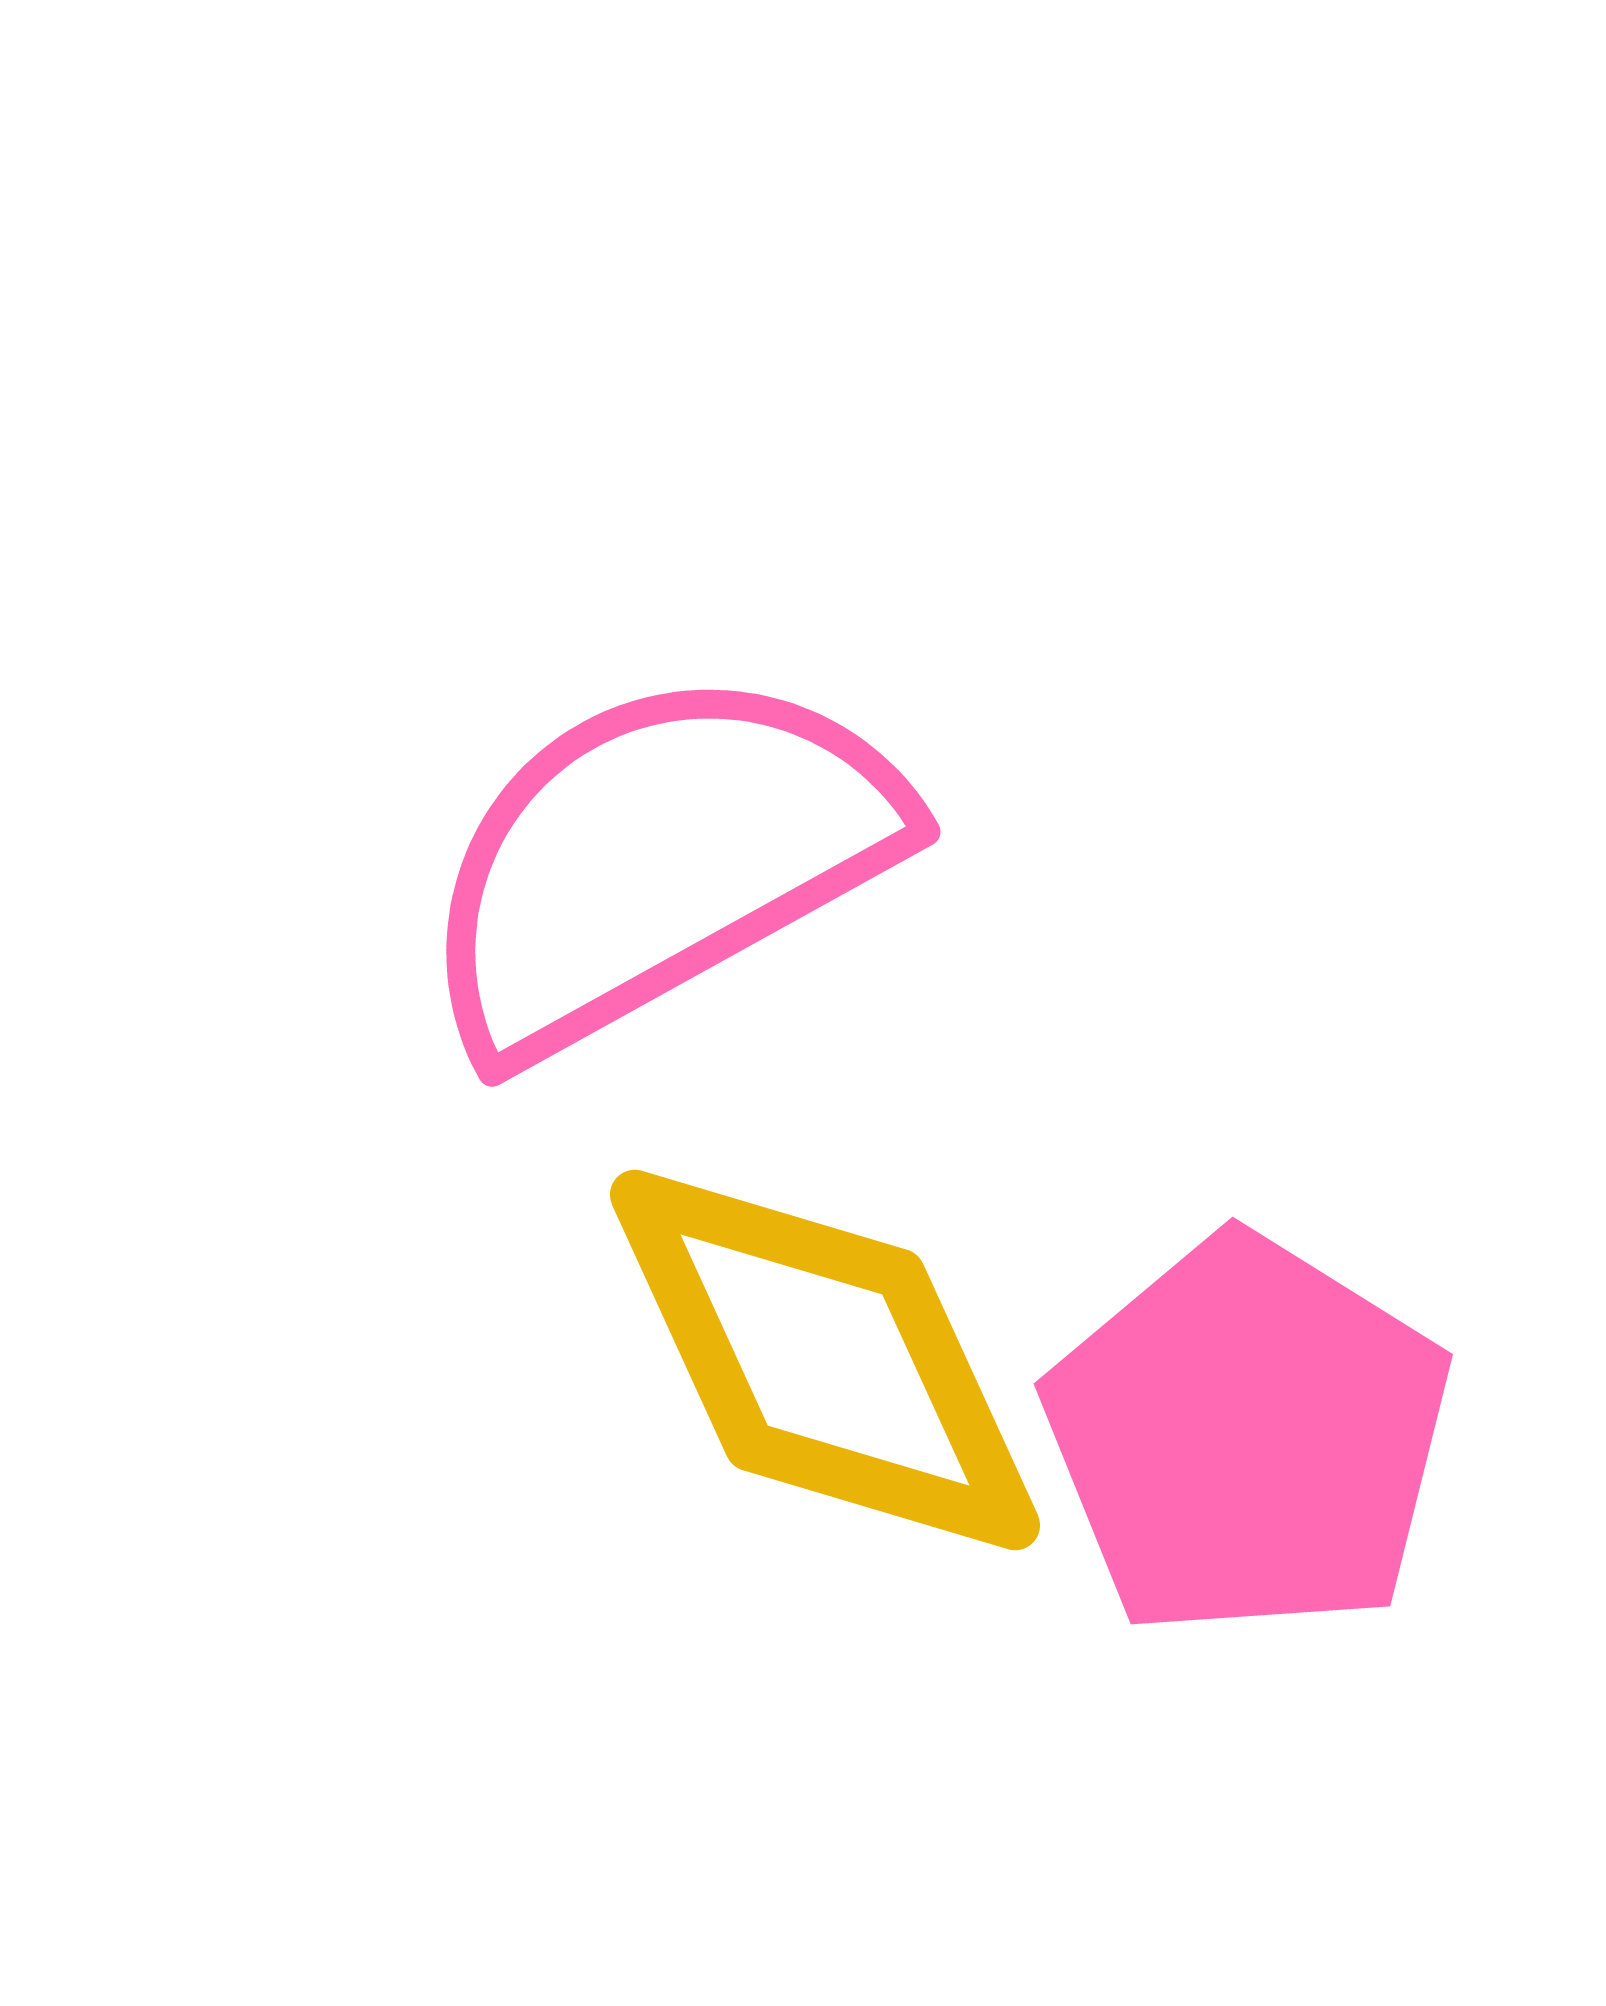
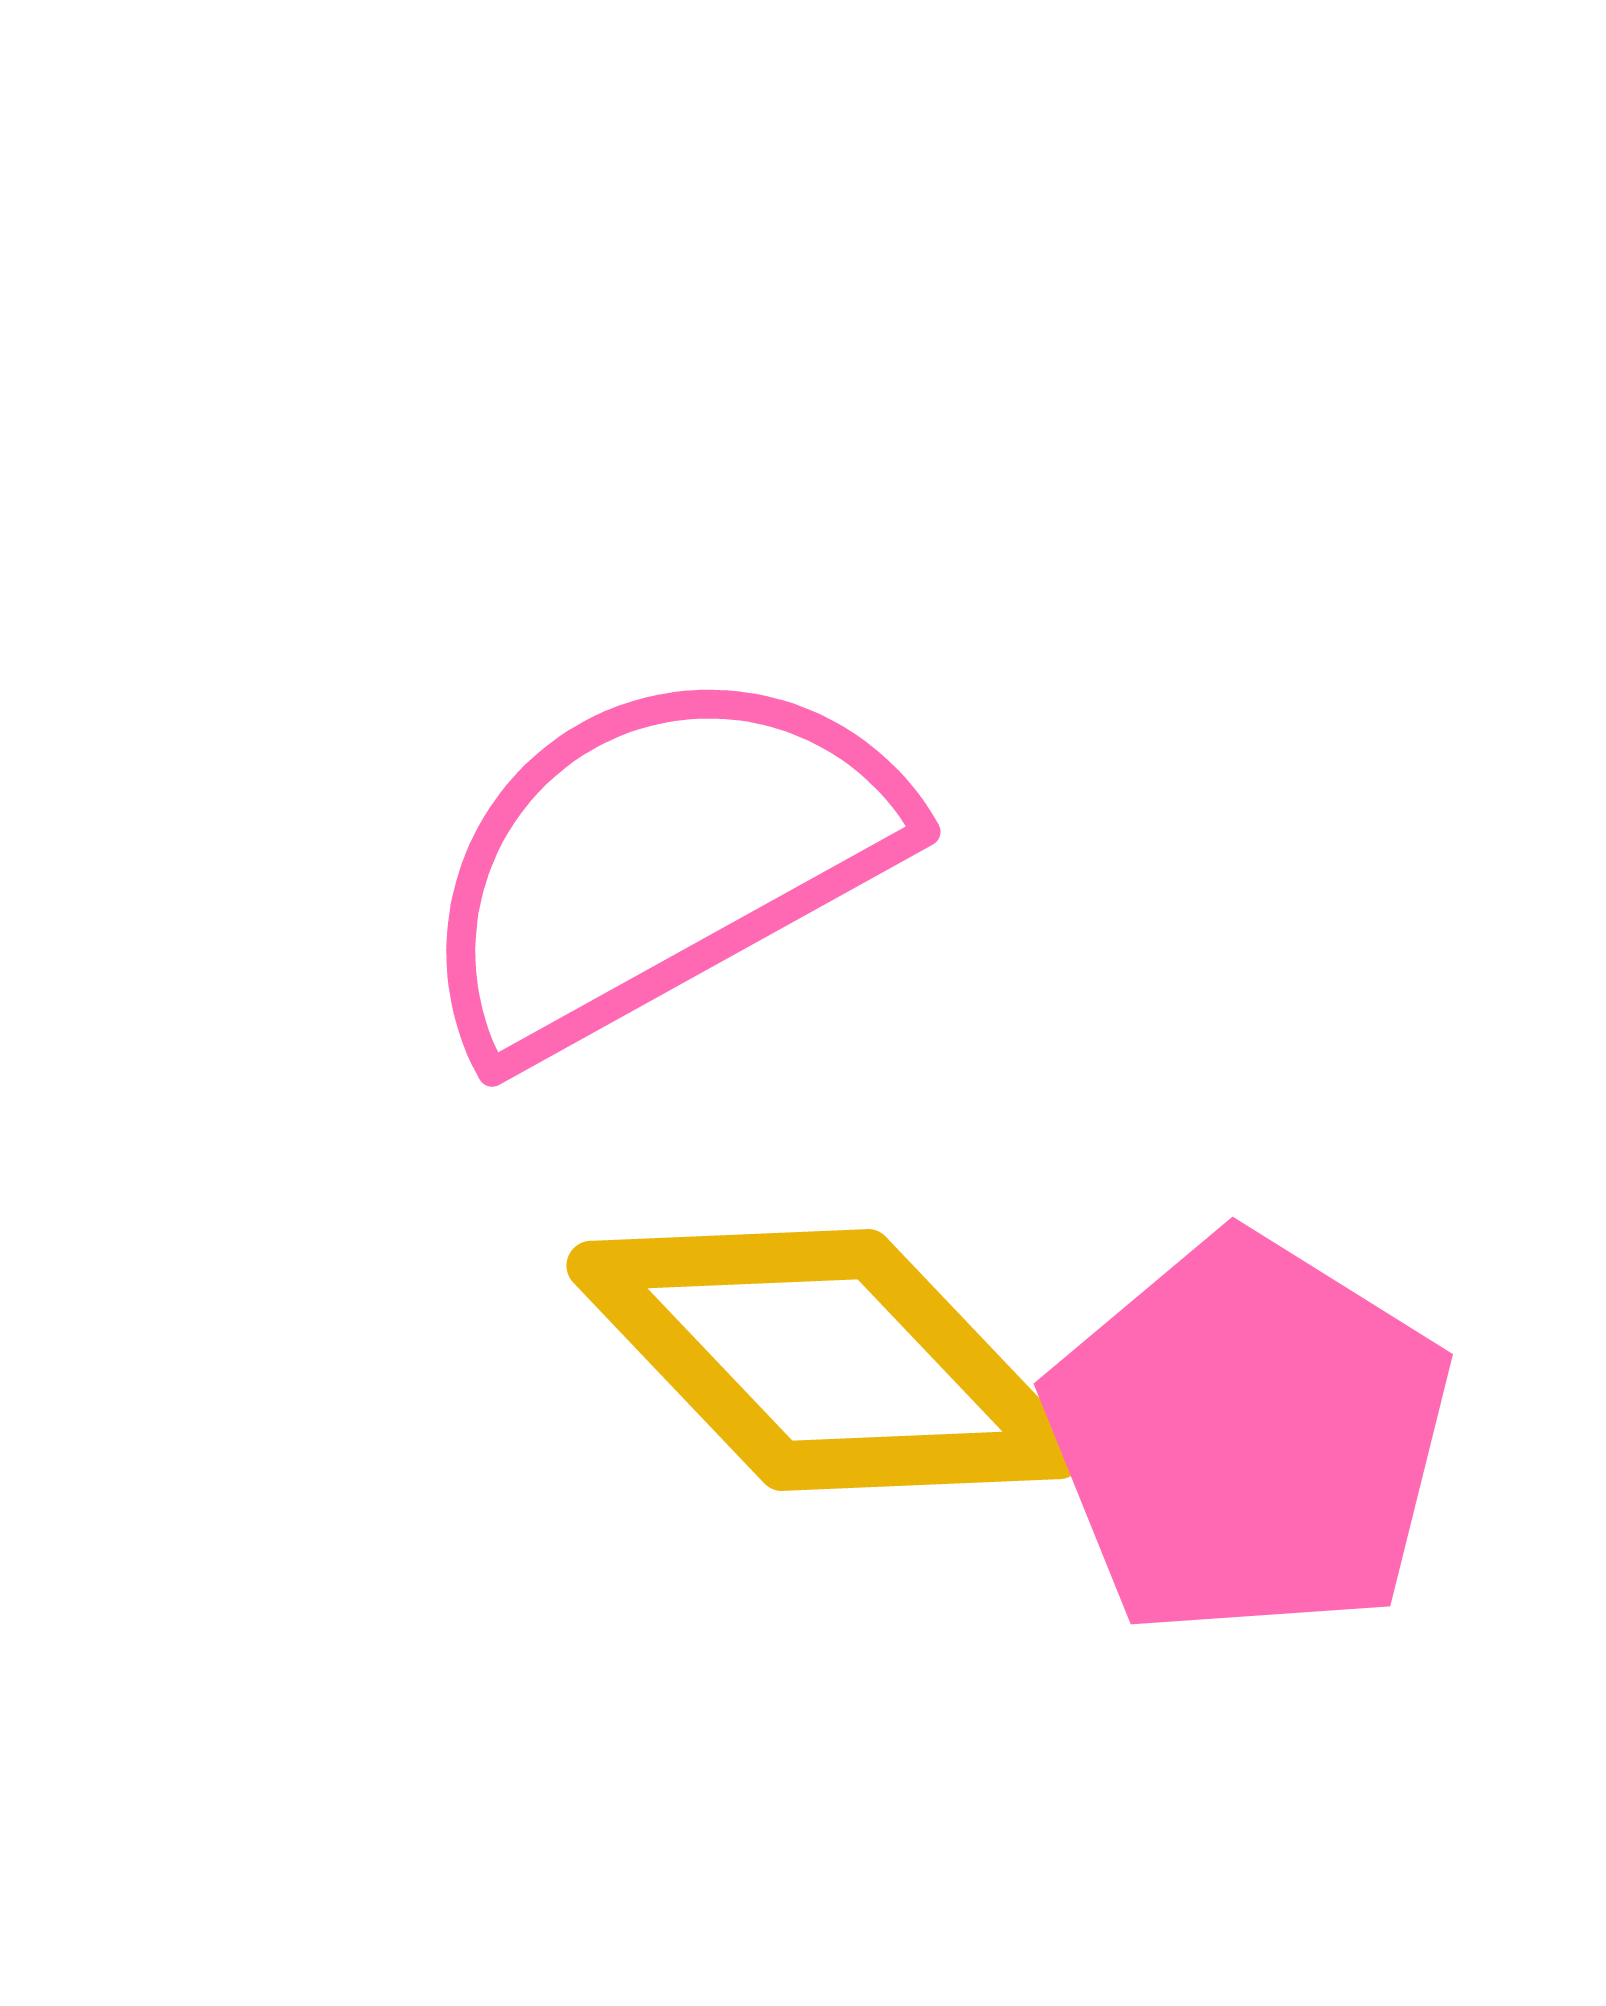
yellow diamond: rotated 19 degrees counterclockwise
